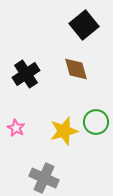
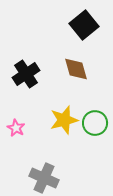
green circle: moved 1 px left, 1 px down
yellow star: moved 11 px up
